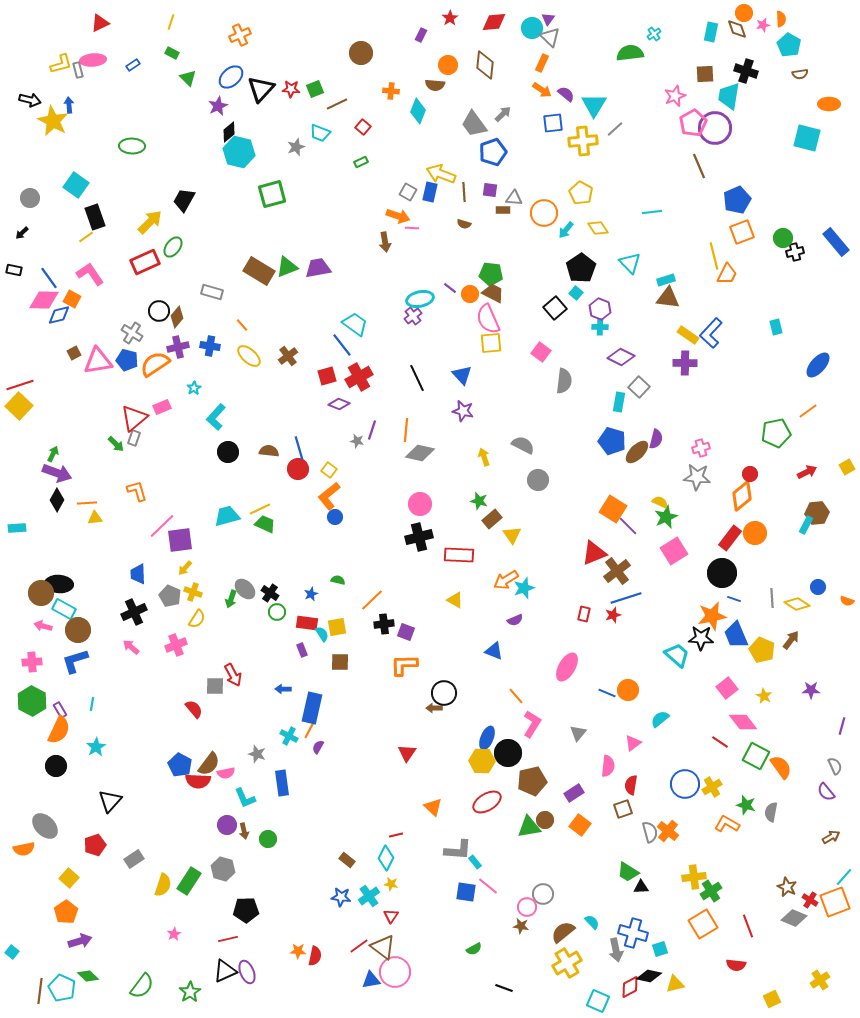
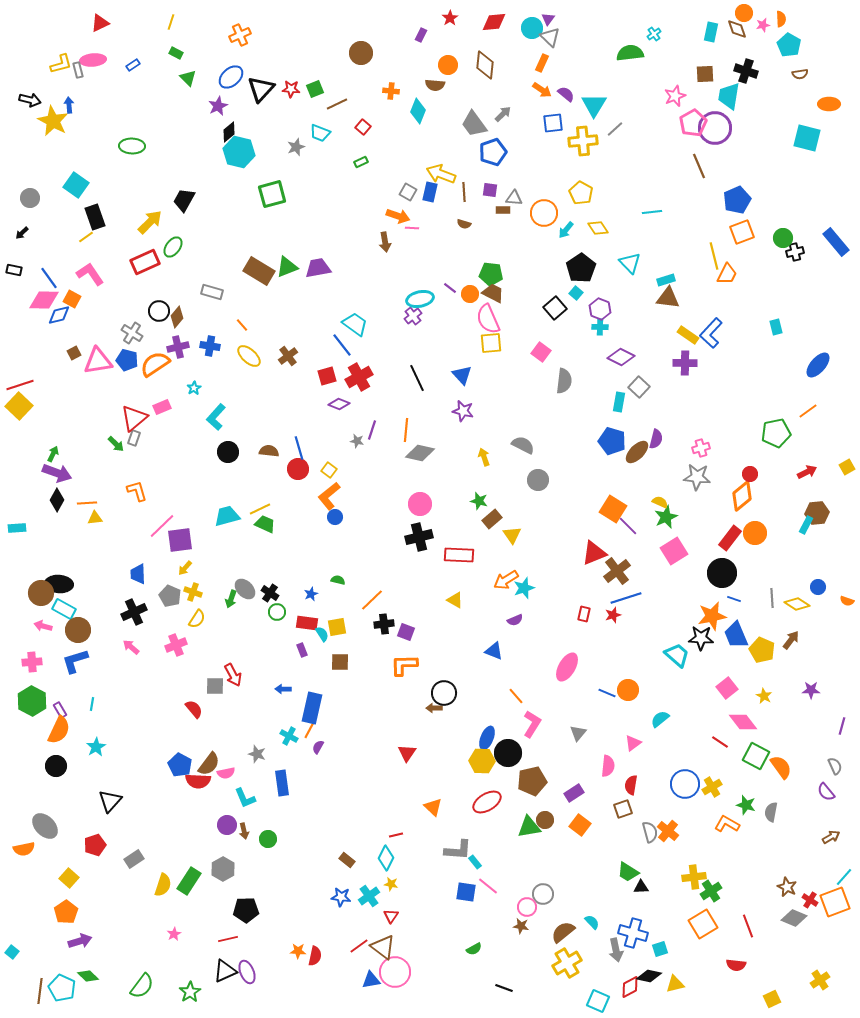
green rectangle at (172, 53): moved 4 px right
gray hexagon at (223, 869): rotated 15 degrees clockwise
